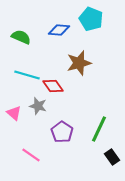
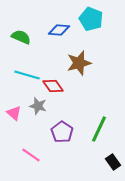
black rectangle: moved 1 px right, 5 px down
